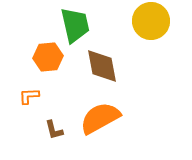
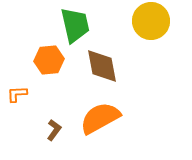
orange hexagon: moved 1 px right, 3 px down
orange L-shape: moved 12 px left, 2 px up
brown L-shape: rotated 130 degrees counterclockwise
